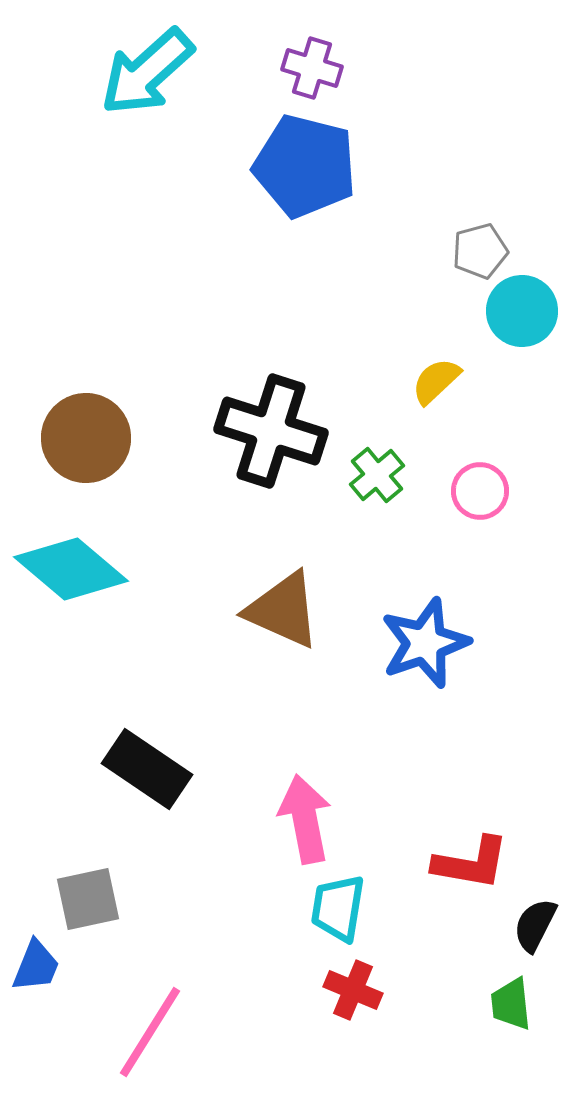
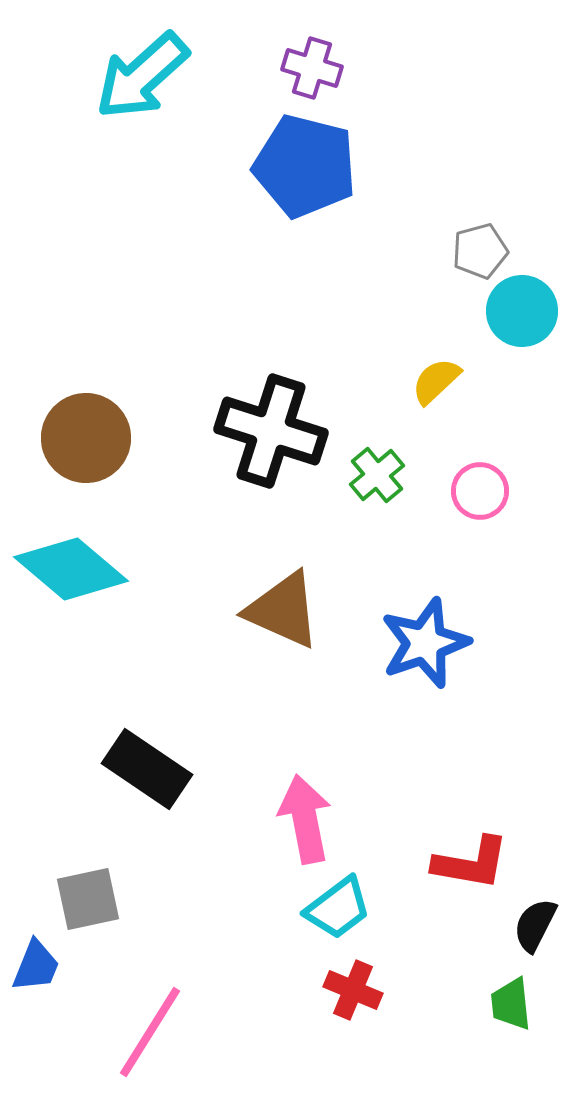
cyan arrow: moved 5 px left, 4 px down
cyan trapezoid: rotated 136 degrees counterclockwise
